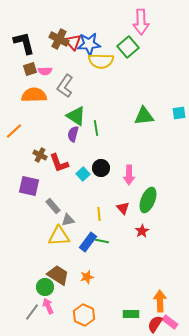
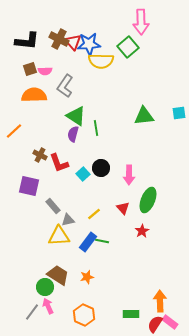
black L-shape at (24, 43): moved 3 px right, 2 px up; rotated 110 degrees clockwise
yellow line at (99, 214): moved 5 px left; rotated 56 degrees clockwise
